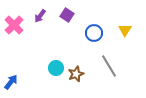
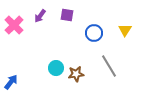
purple square: rotated 24 degrees counterclockwise
brown star: rotated 14 degrees clockwise
